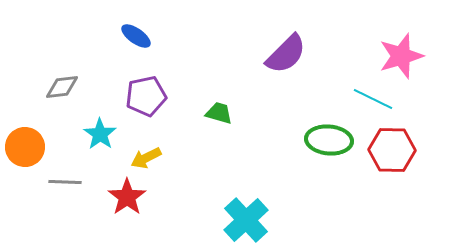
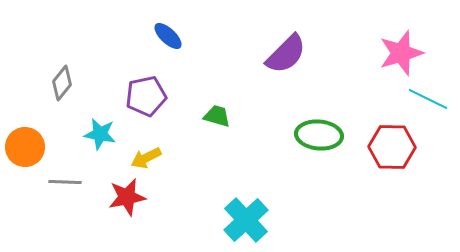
blue ellipse: moved 32 px right; rotated 8 degrees clockwise
pink star: moved 3 px up
gray diamond: moved 4 px up; rotated 44 degrees counterclockwise
cyan line: moved 55 px right
green trapezoid: moved 2 px left, 3 px down
cyan star: rotated 24 degrees counterclockwise
green ellipse: moved 10 px left, 5 px up
red hexagon: moved 3 px up
red star: rotated 24 degrees clockwise
